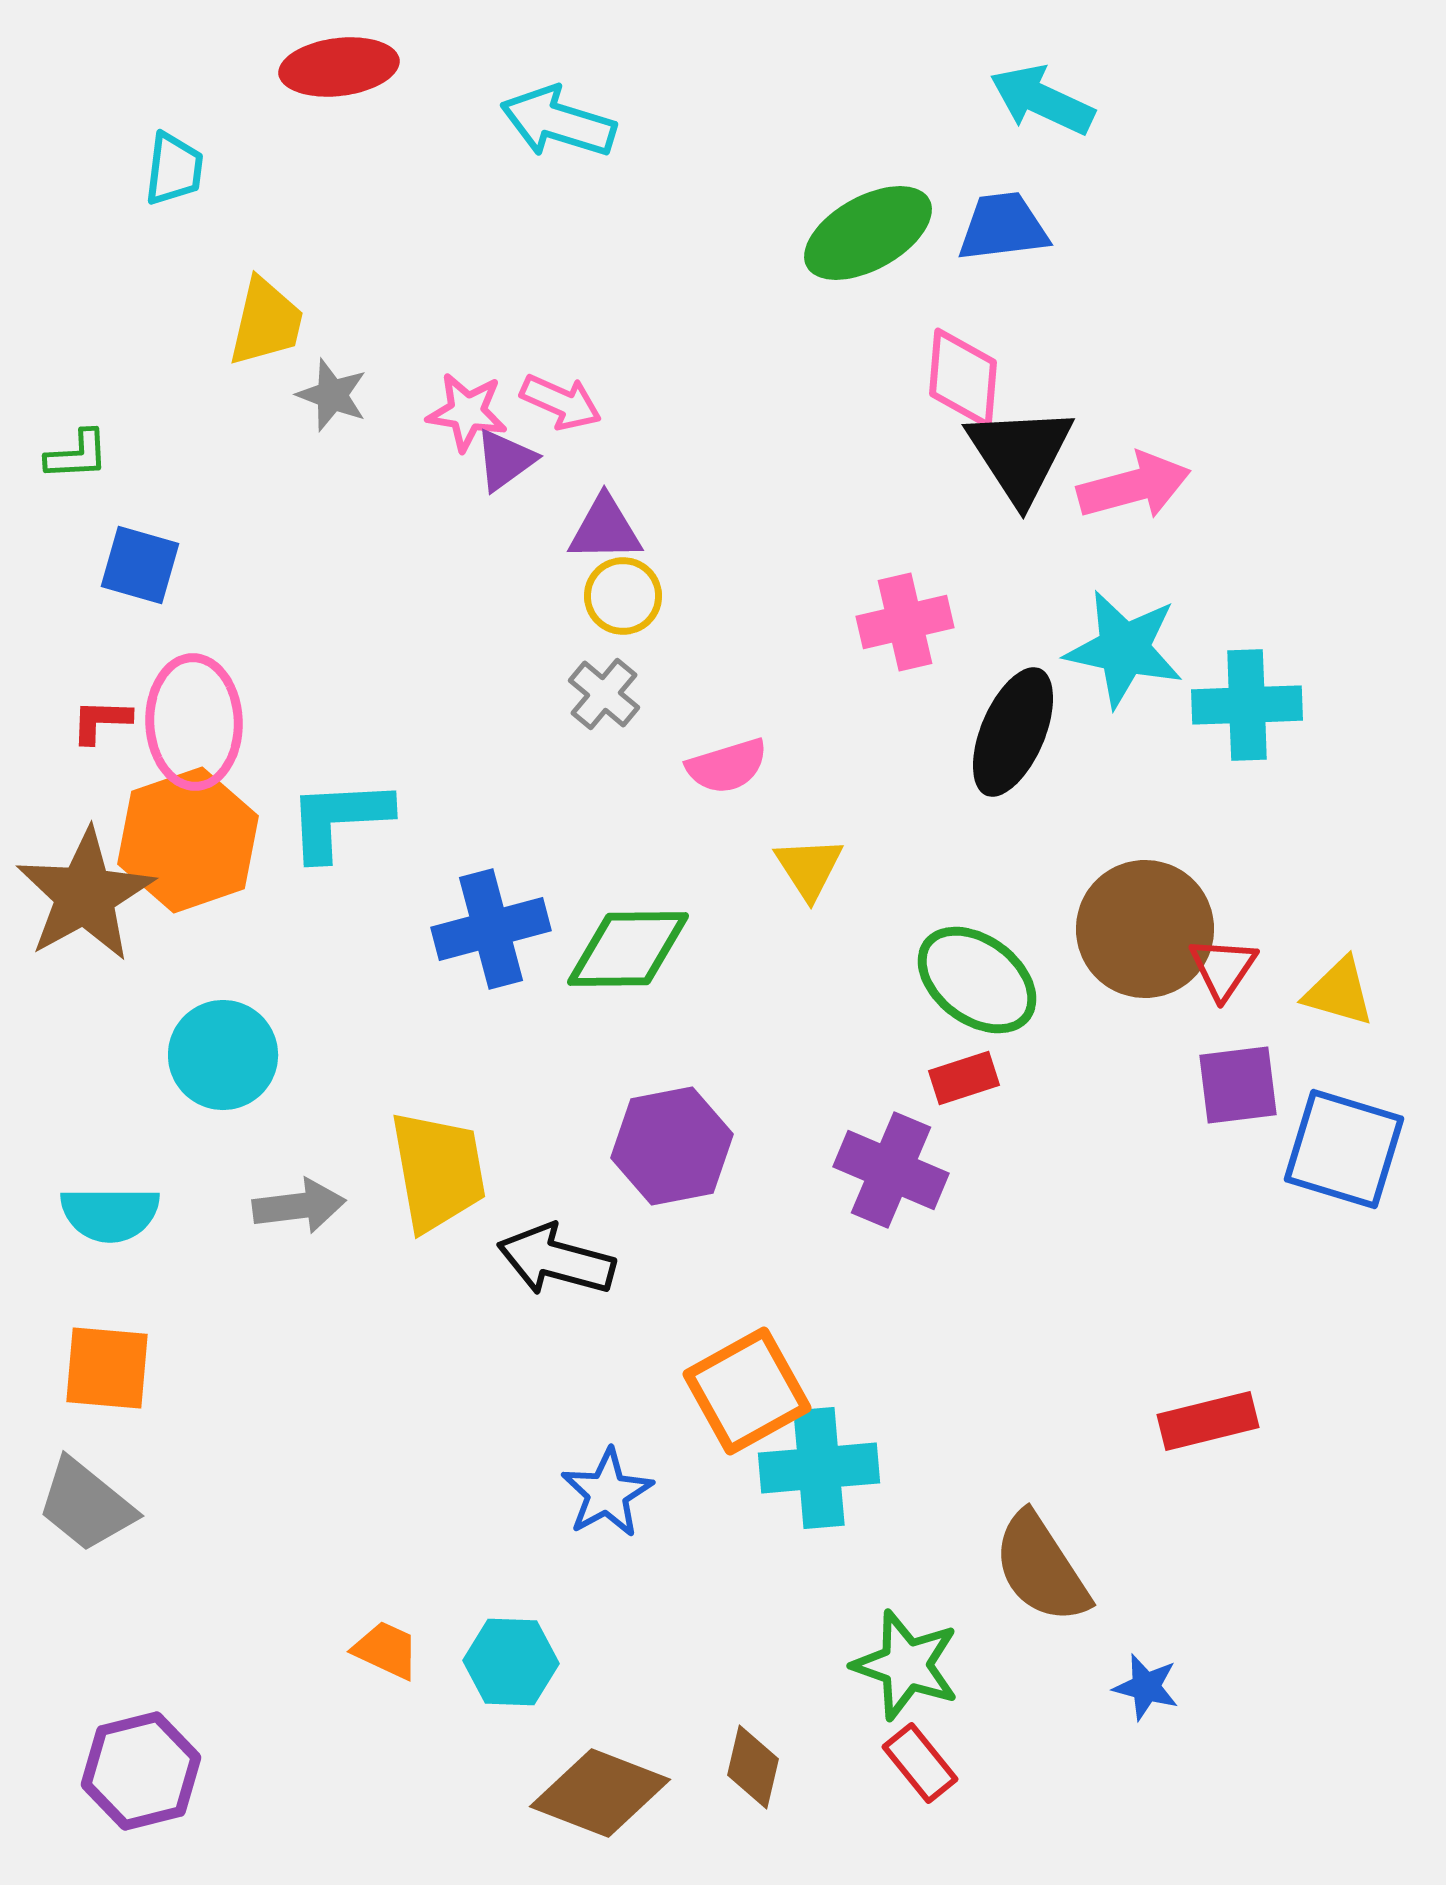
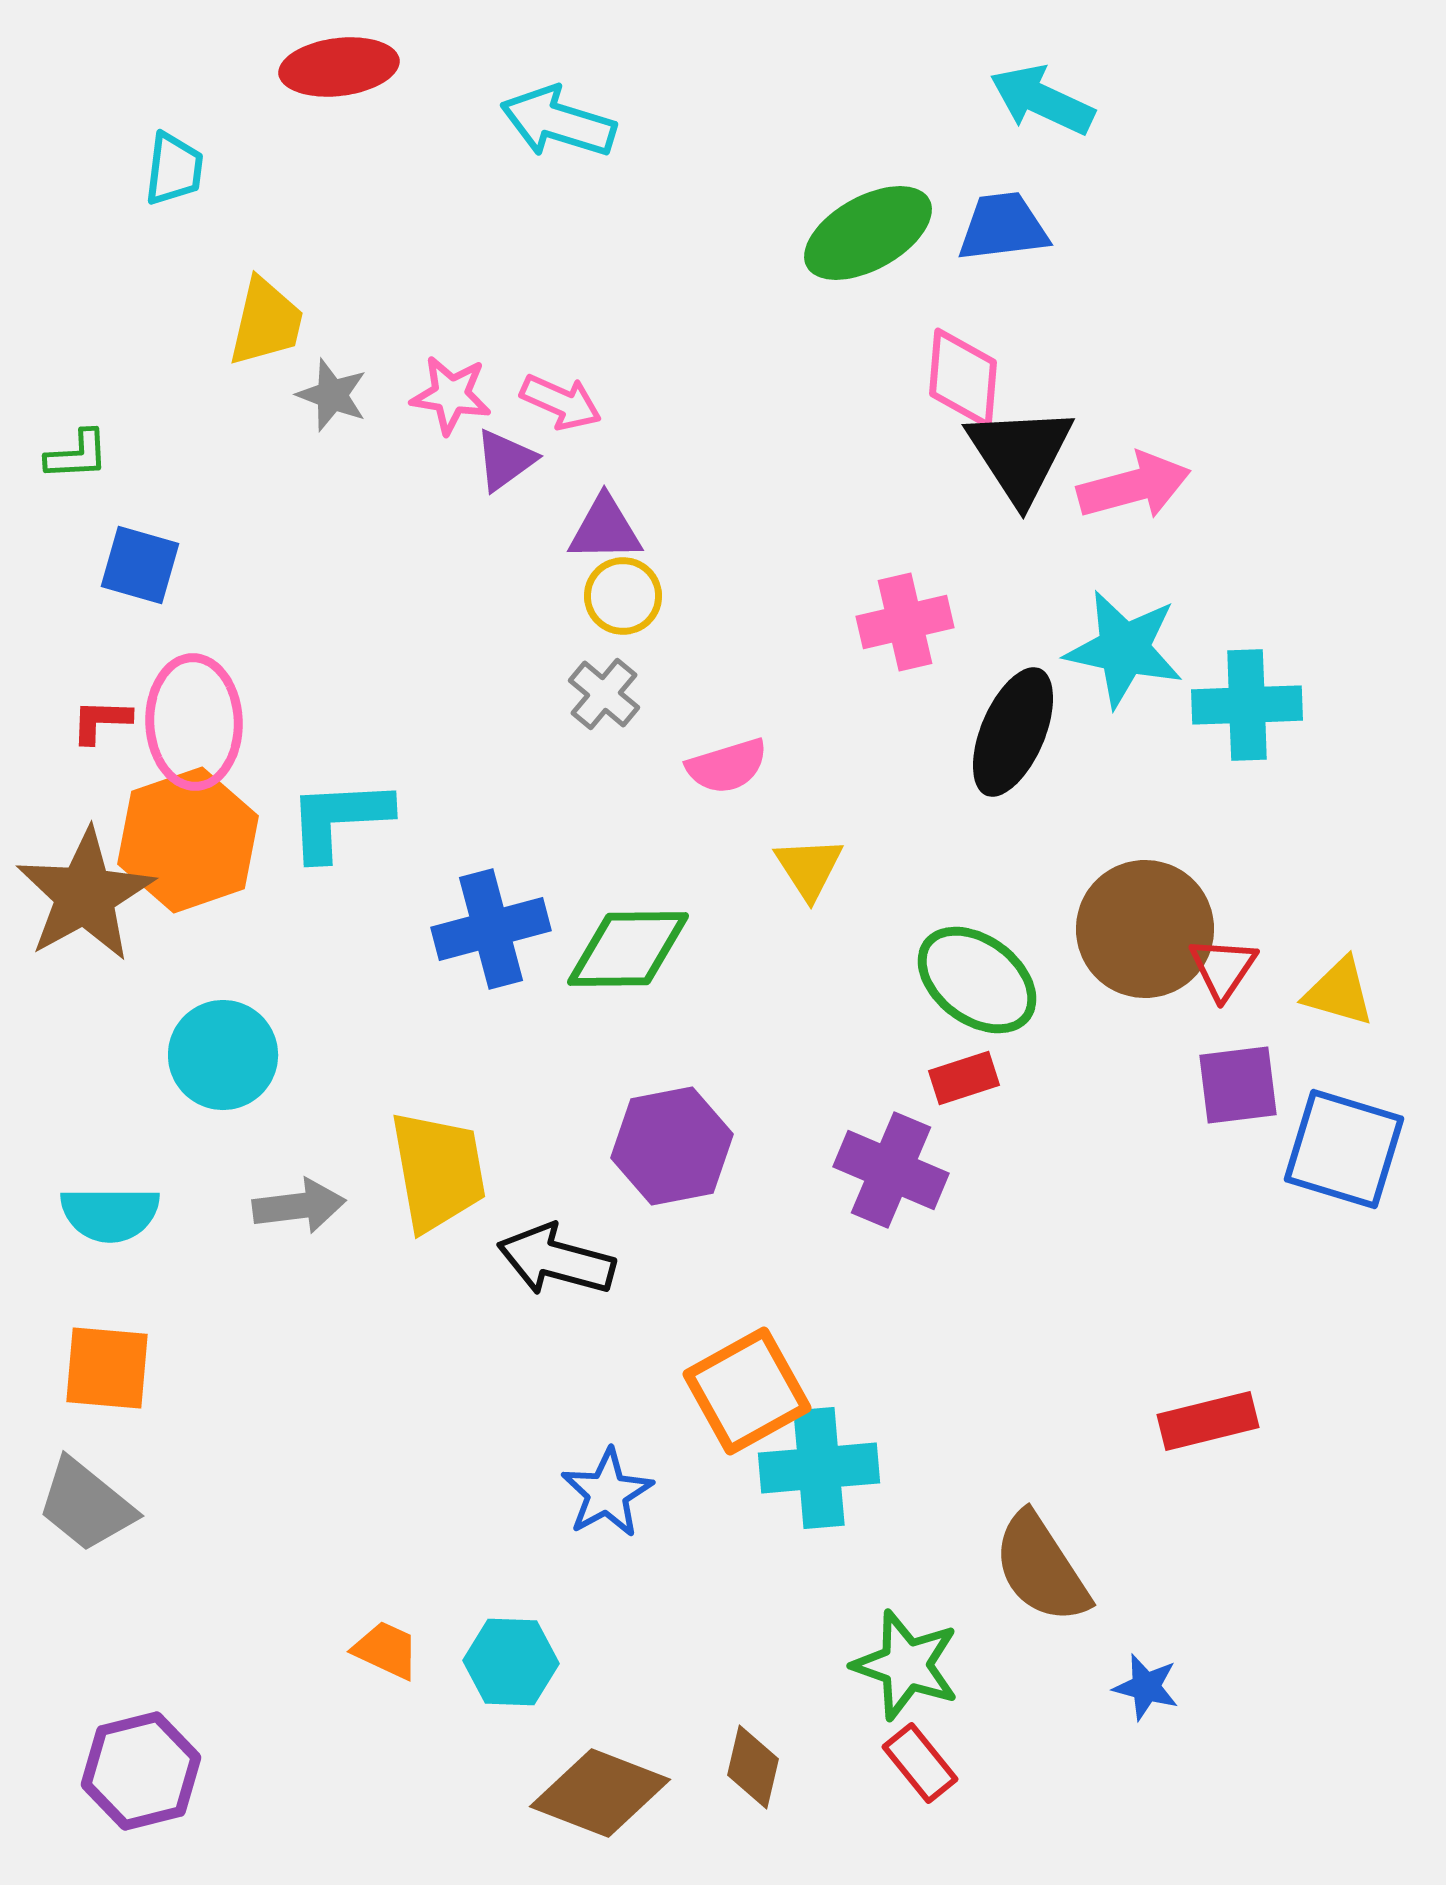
pink star at (467, 412): moved 16 px left, 17 px up
